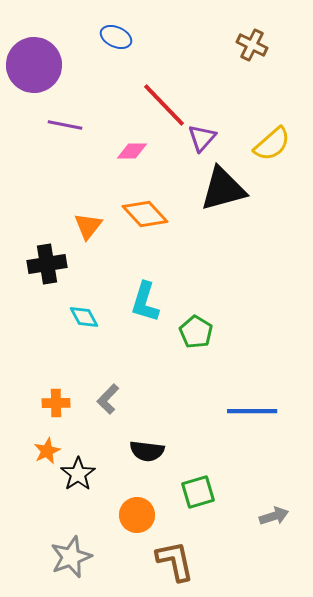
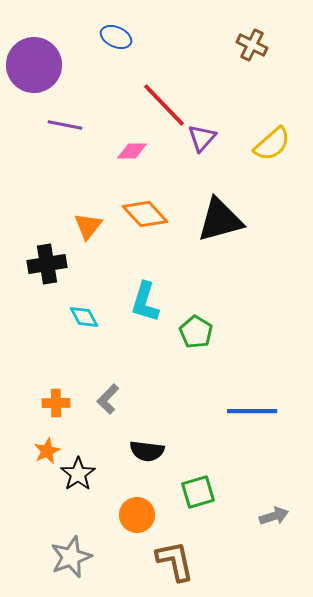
black triangle: moved 3 px left, 31 px down
